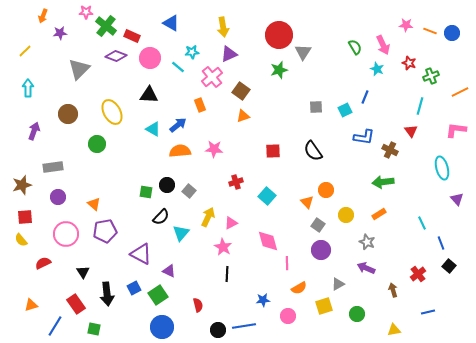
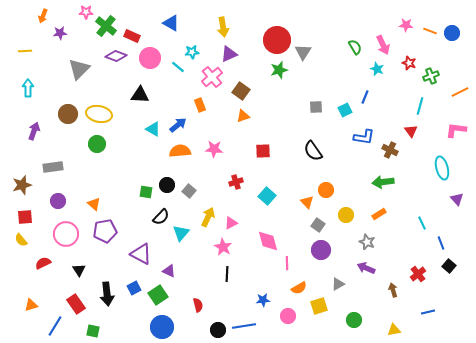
red circle at (279, 35): moved 2 px left, 5 px down
yellow line at (25, 51): rotated 40 degrees clockwise
black triangle at (149, 95): moved 9 px left
yellow ellipse at (112, 112): moved 13 px left, 2 px down; rotated 50 degrees counterclockwise
red square at (273, 151): moved 10 px left
purple circle at (58, 197): moved 4 px down
black triangle at (83, 272): moved 4 px left, 2 px up
yellow square at (324, 306): moved 5 px left
green circle at (357, 314): moved 3 px left, 6 px down
green square at (94, 329): moved 1 px left, 2 px down
